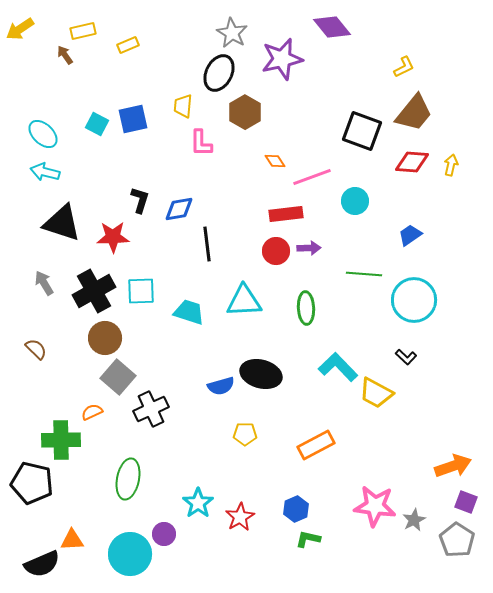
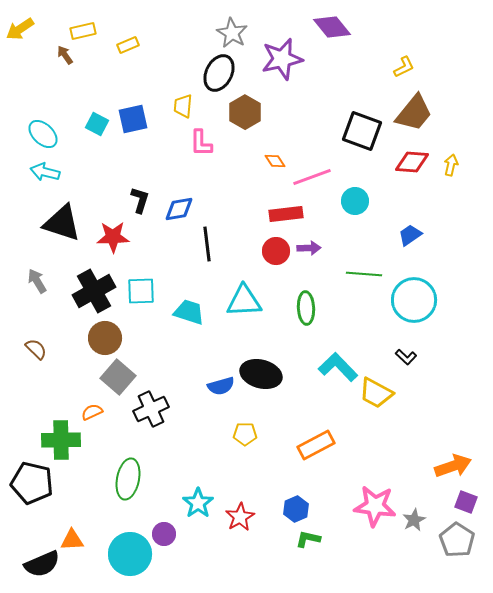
gray arrow at (44, 283): moved 7 px left, 2 px up
